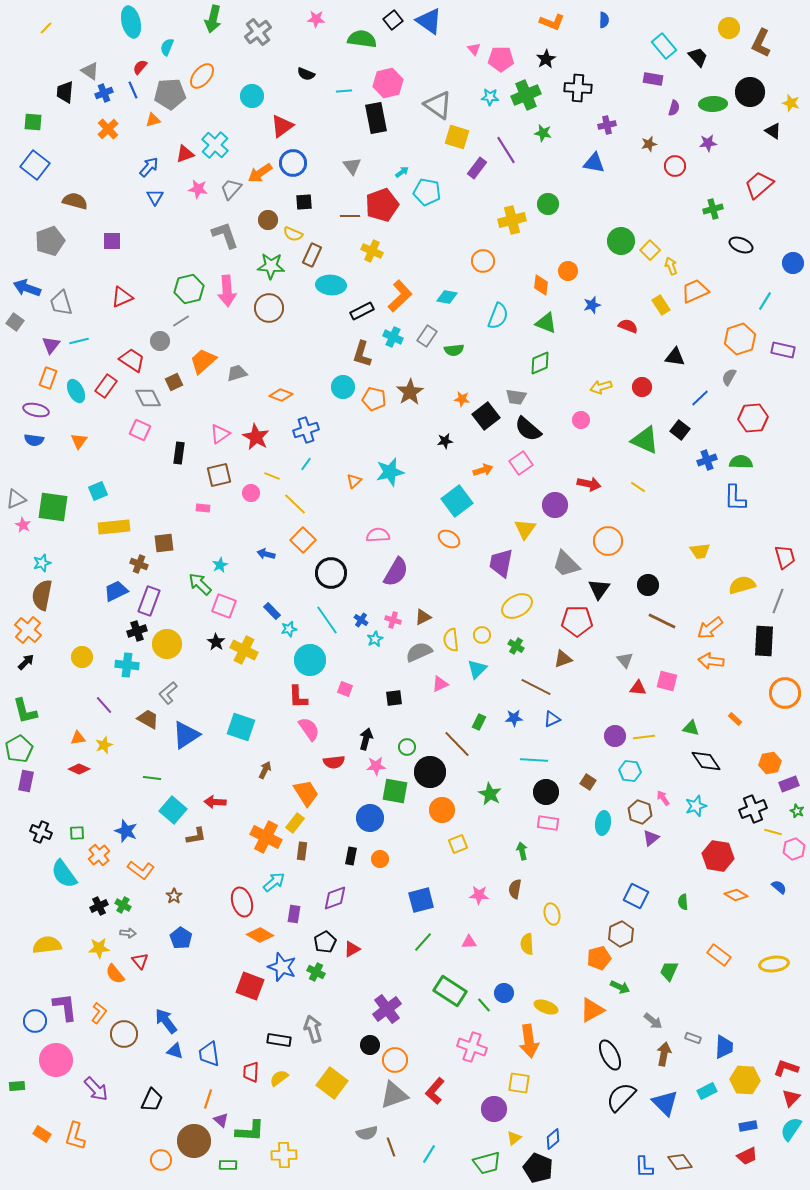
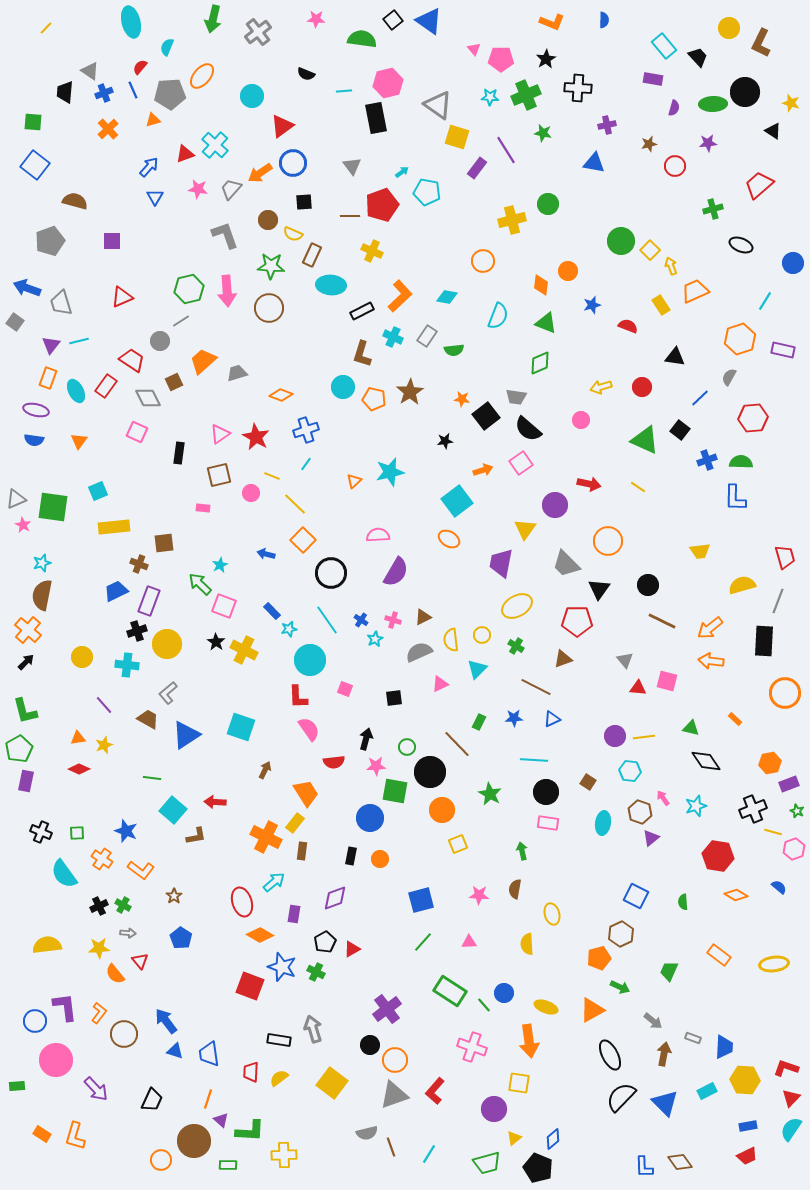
black circle at (750, 92): moved 5 px left
pink square at (140, 430): moved 3 px left, 2 px down
orange cross at (99, 855): moved 3 px right, 4 px down; rotated 15 degrees counterclockwise
